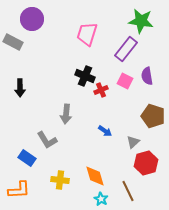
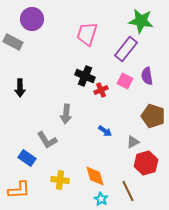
gray triangle: rotated 16 degrees clockwise
